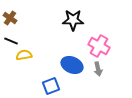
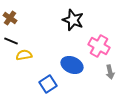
black star: rotated 20 degrees clockwise
gray arrow: moved 12 px right, 3 px down
blue square: moved 3 px left, 2 px up; rotated 12 degrees counterclockwise
